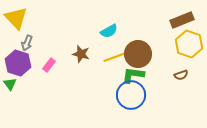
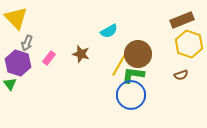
yellow line: moved 4 px right, 8 px down; rotated 40 degrees counterclockwise
pink rectangle: moved 7 px up
